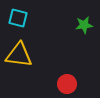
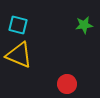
cyan square: moved 7 px down
yellow triangle: rotated 16 degrees clockwise
